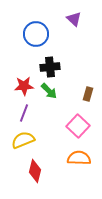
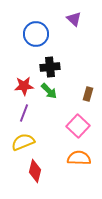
yellow semicircle: moved 2 px down
